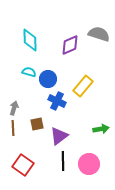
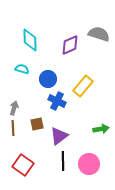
cyan semicircle: moved 7 px left, 3 px up
